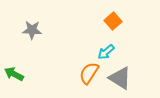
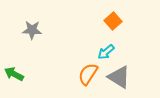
orange semicircle: moved 1 px left, 1 px down
gray triangle: moved 1 px left, 1 px up
